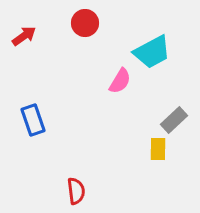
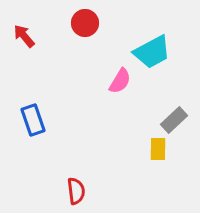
red arrow: rotated 95 degrees counterclockwise
